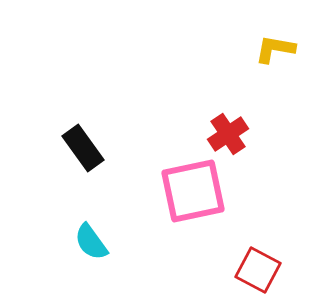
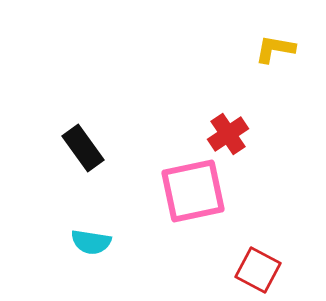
cyan semicircle: rotated 45 degrees counterclockwise
